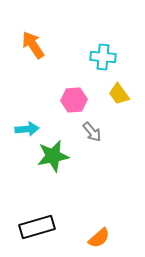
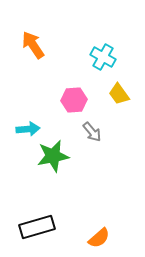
cyan cross: rotated 25 degrees clockwise
cyan arrow: moved 1 px right
